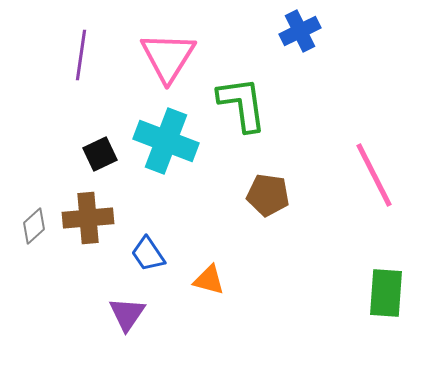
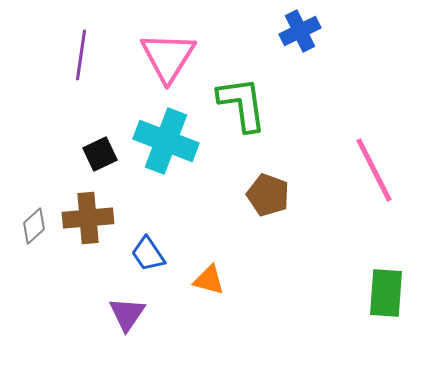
pink line: moved 5 px up
brown pentagon: rotated 12 degrees clockwise
